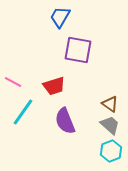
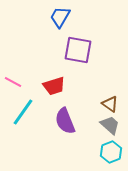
cyan hexagon: moved 1 px down
